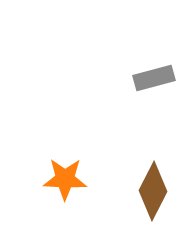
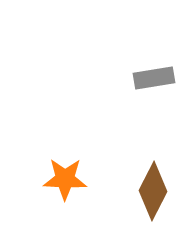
gray rectangle: rotated 6 degrees clockwise
